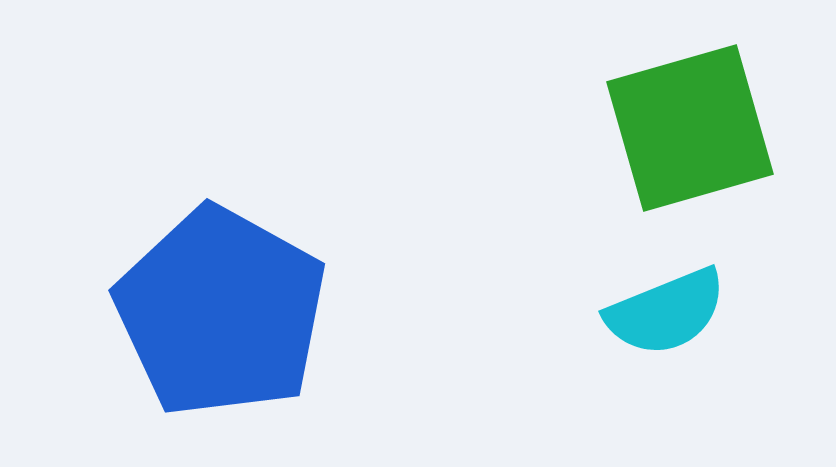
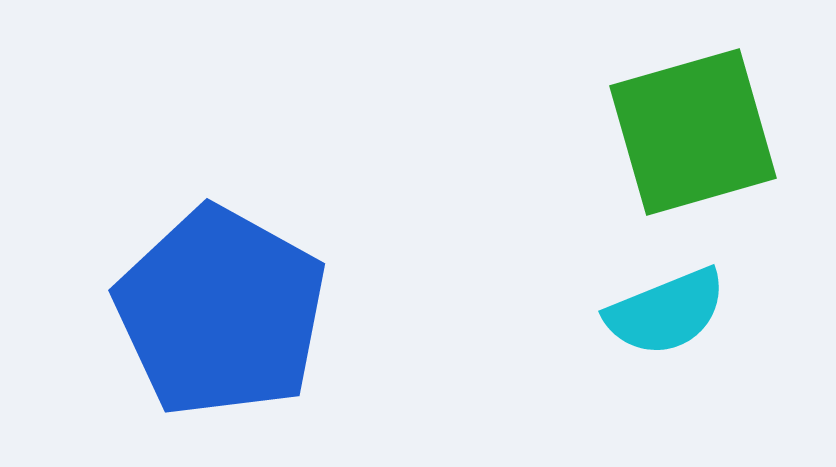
green square: moved 3 px right, 4 px down
